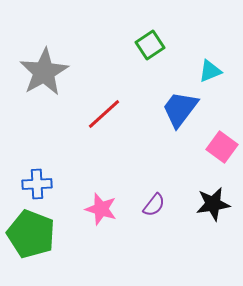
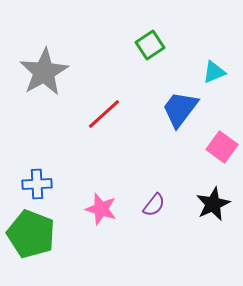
cyan triangle: moved 4 px right, 1 px down
black star: rotated 16 degrees counterclockwise
